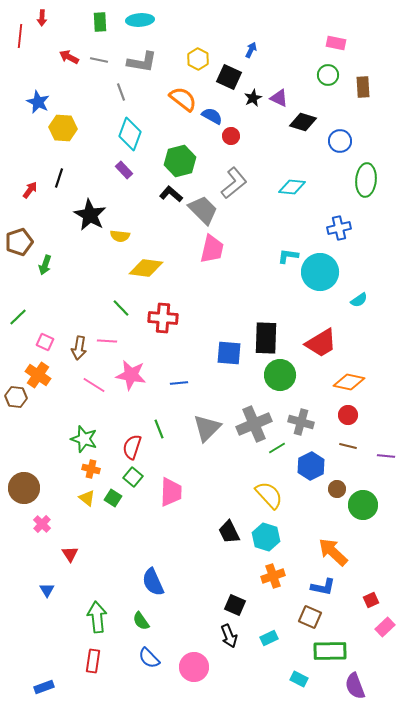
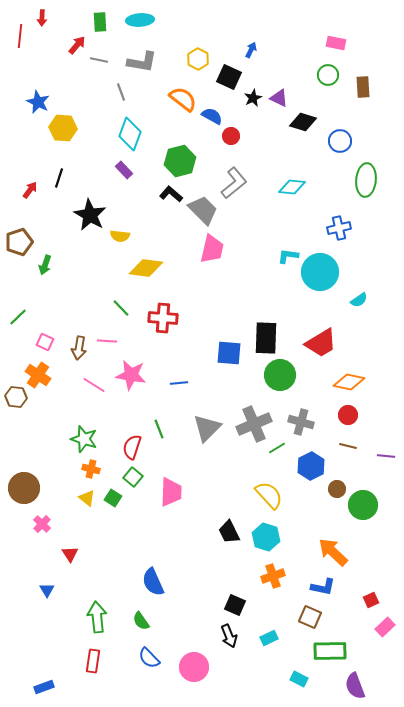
red arrow at (69, 57): moved 8 px right, 12 px up; rotated 102 degrees clockwise
